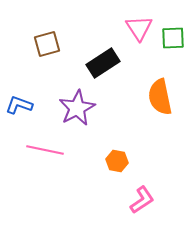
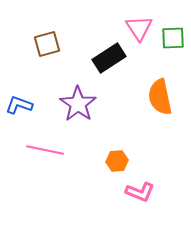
black rectangle: moved 6 px right, 5 px up
purple star: moved 1 px right, 4 px up; rotated 9 degrees counterclockwise
orange hexagon: rotated 15 degrees counterclockwise
pink L-shape: moved 2 px left, 8 px up; rotated 56 degrees clockwise
